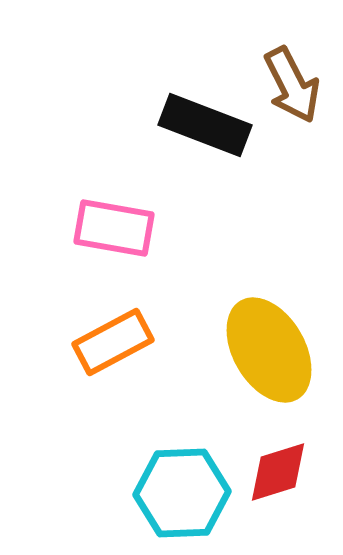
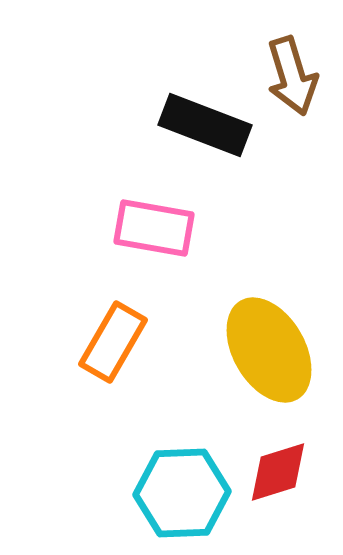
brown arrow: moved 9 px up; rotated 10 degrees clockwise
pink rectangle: moved 40 px right
orange rectangle: rotated 32 degrees counterclockwise
